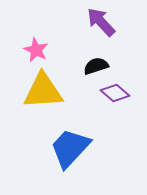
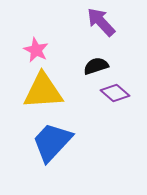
blue trapezoid: moved 18 px left, 6 px up
